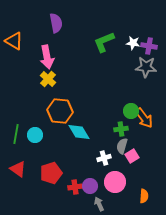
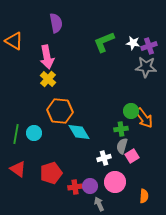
purple cross: rotated 28 degrees counterclockwise
cyan circle: moved 1 px left, 2 px up
